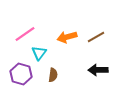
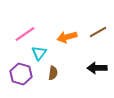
brown line: moved 2 px right, 5 px up
black arrow: moved 1 px left, 2 px up
brown semicircle: moved 2 px up
